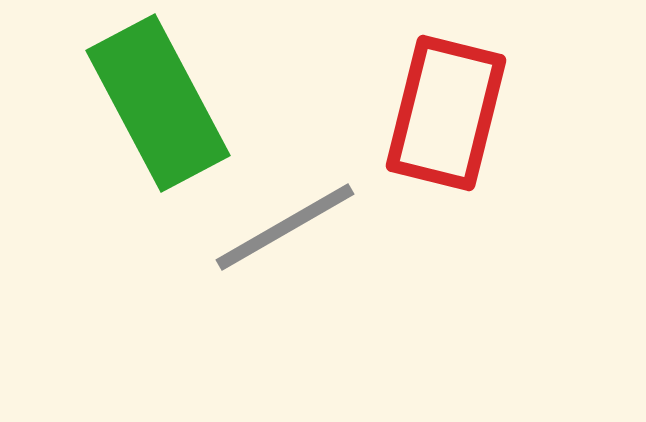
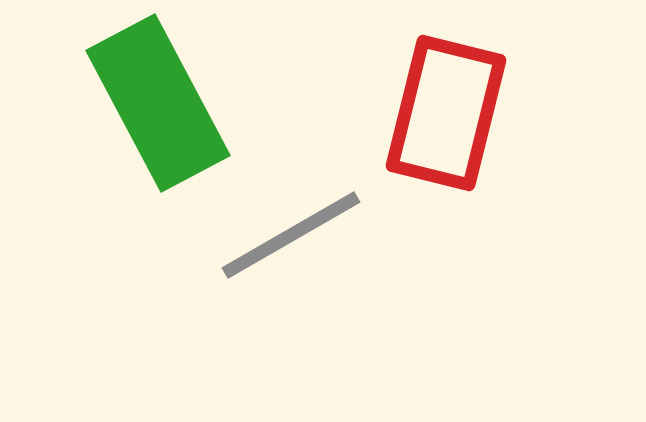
gray line: moved 6 px right, 8 px down
